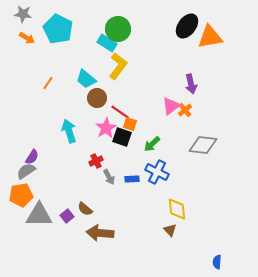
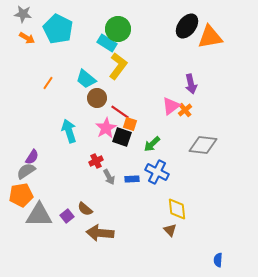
blue semicircle: moved 1 px right, 2 px up
